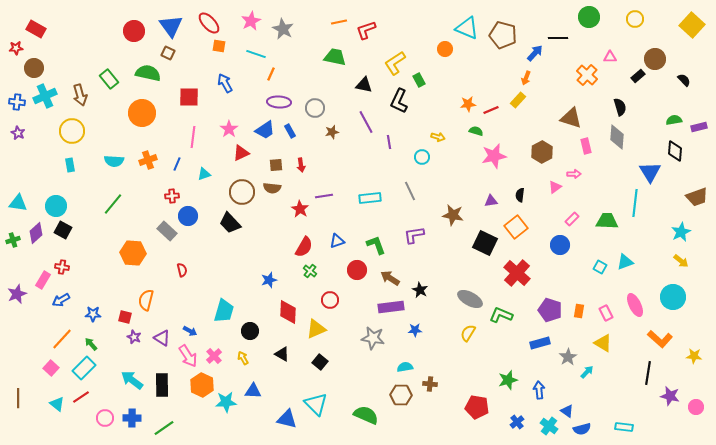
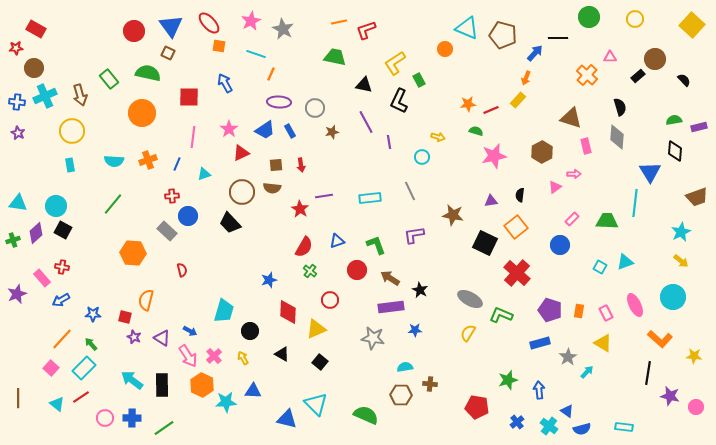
pink rectangle at (43, 280): moved 1 px left, 2 px up; rotated 72 degrees counterclockwise
